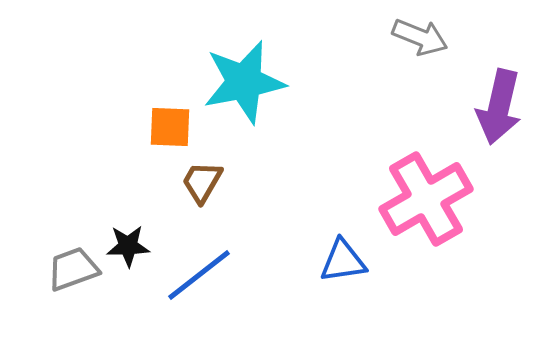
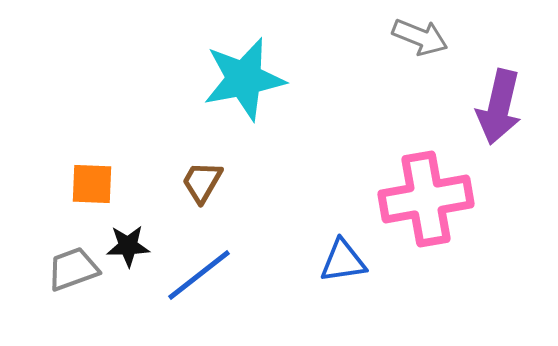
cyan star: moved 3 px up
orange square: moved 78 px left, 57 px down
pink cross: rotated 20 degrees clockwise
